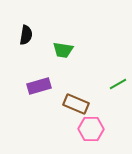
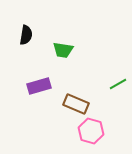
pink hexagon: moved 2 px down; rotated 15 degrees clockwise
